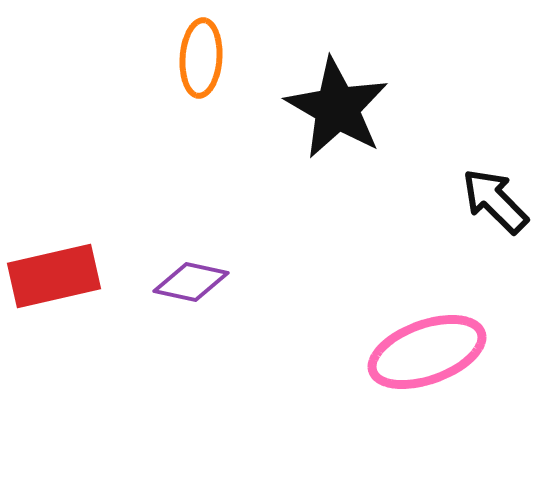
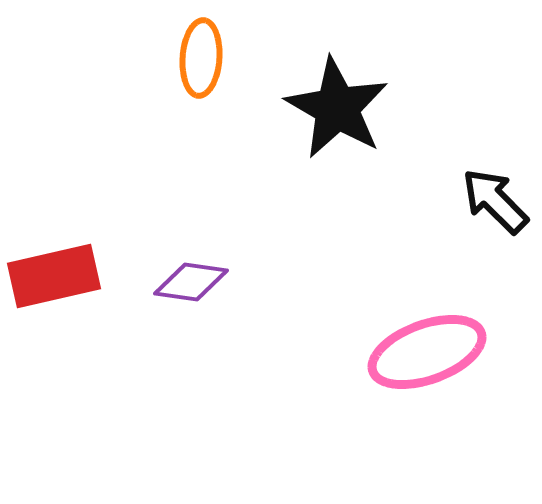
purple diamond: rotated 4 degrees counterclockwise
